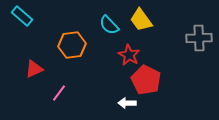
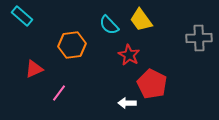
red pentagon: moved 6 px right, 4 px down
